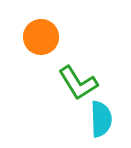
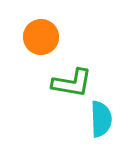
green L-shape: moved 6 px left; rotated 48 degrees counterclockwise
